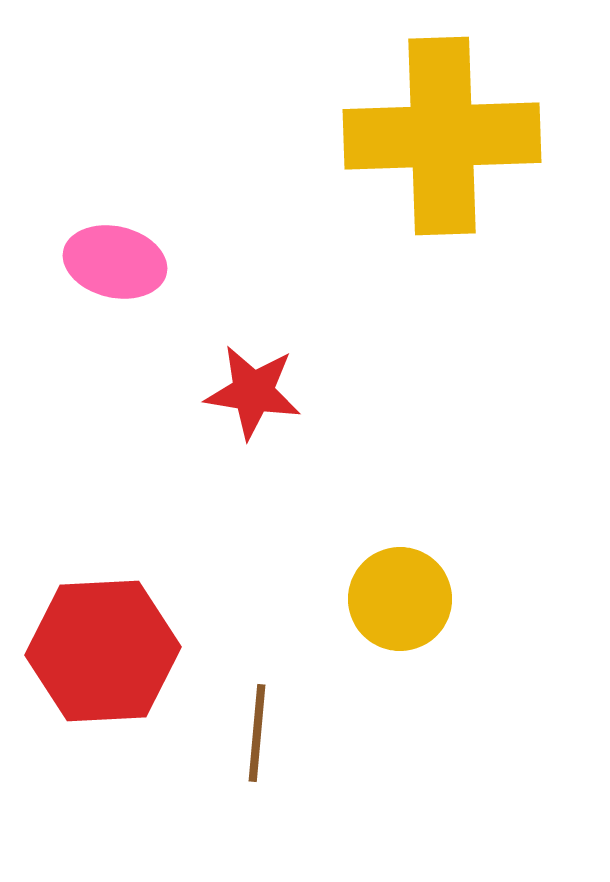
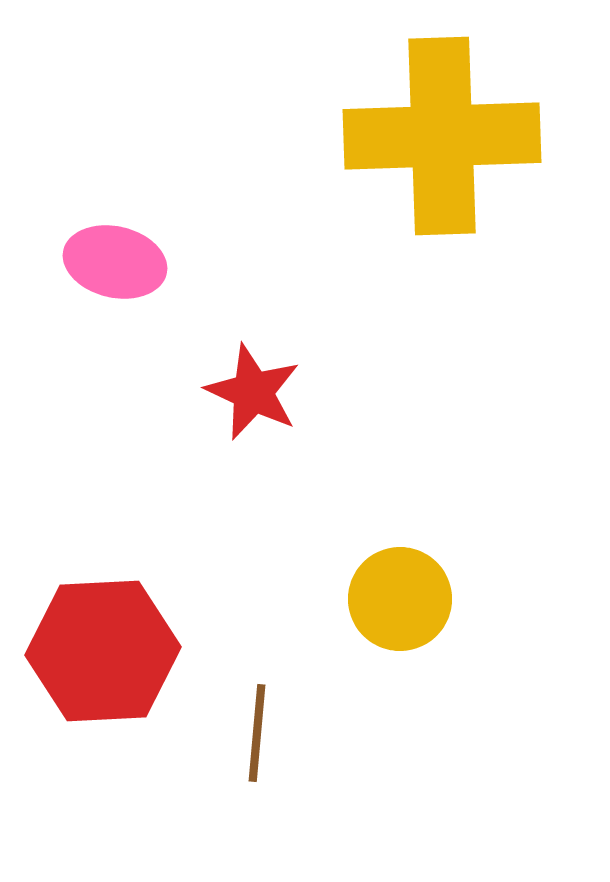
red star: rotated 16 degrees clockwise
